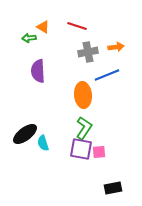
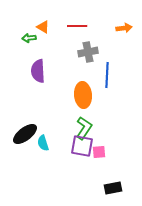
red line: rotated 18 degrees counterclockwise
orange arrow: moved 8 px right, 19 px up
blue line: rotated 65 degrees counterclockwise
purple square: moved 1 px right, 3 px up
